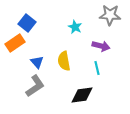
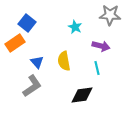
gray L-shape: moved 3 px left
